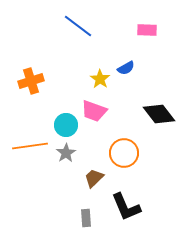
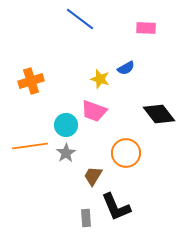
blue line: moved 2 px right, 7 px up
pink rectangle: moved 1 px left, 2 px up
yellow star: rotated 18 degrees counterclockwise
orange circle: moved 2 px right
brown trapezoid: moved 1 px left, 2 px up; rotated 15 degrees counterclockwise
black L-shape: moved 10 px left
